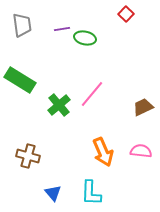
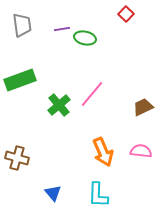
green rectangle: rotated 52 degrees counterclockwise
brown cross: moved 11 px left, 2 px down
cyan L-shape: moved 7 px right, 2 px down
